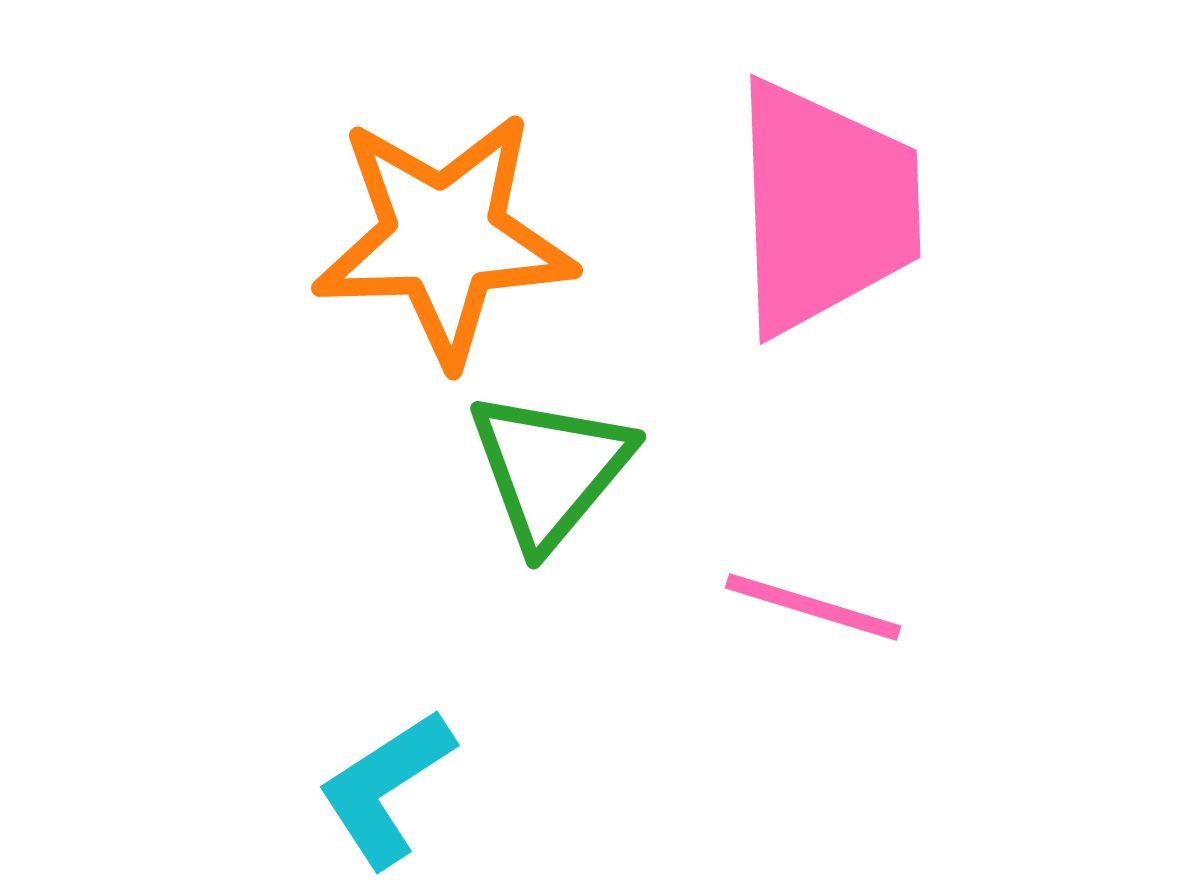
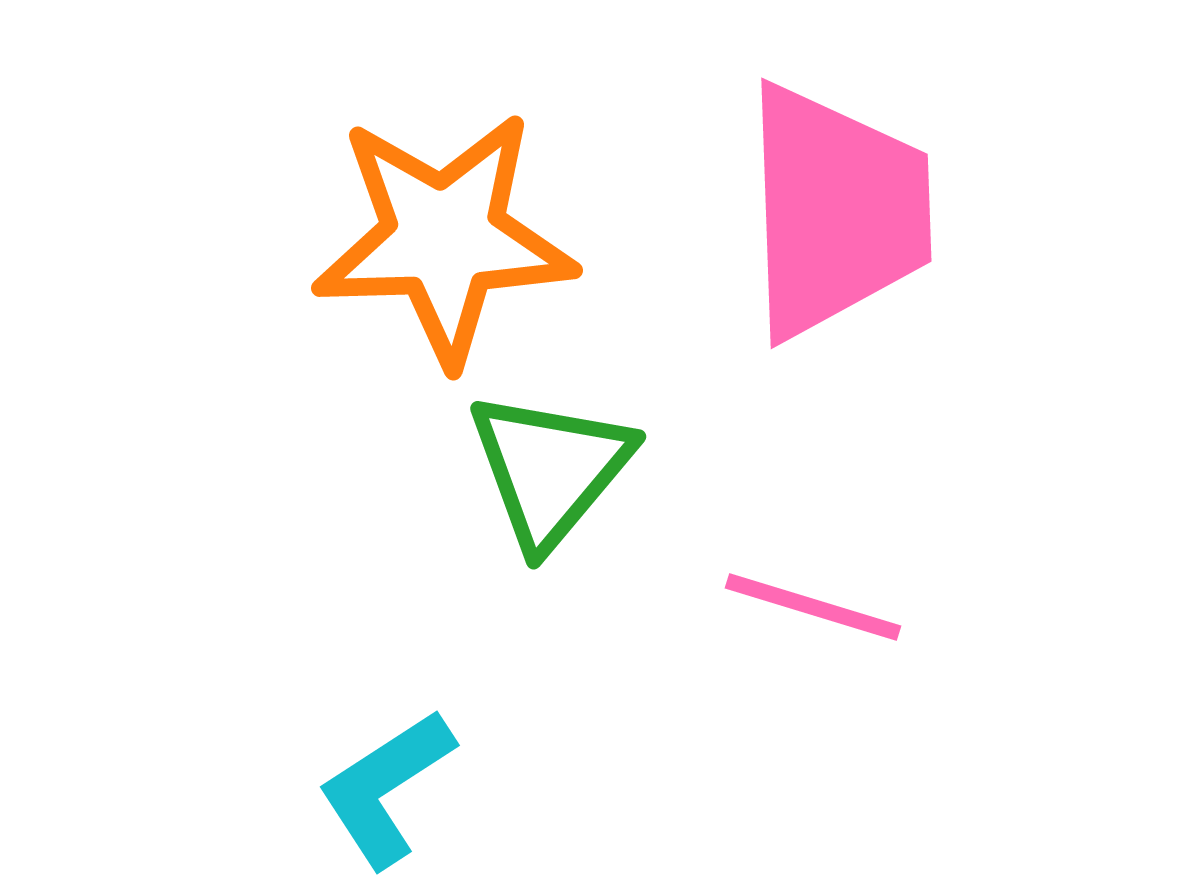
pink trapezoid: moved 11 px right, 4 px down
